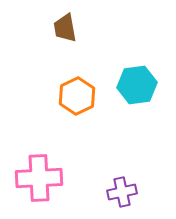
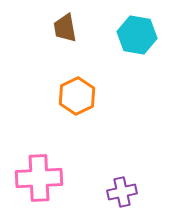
cyan hexagon: moved 50 px up; rotated 18 degrees clockwise
